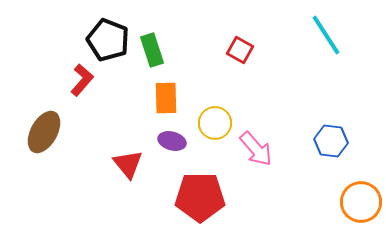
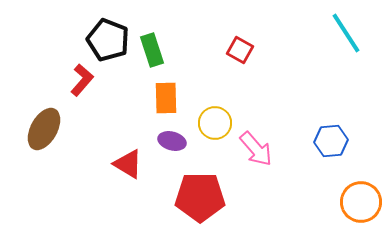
cyan line: moved 20 px right, 2 px up
brown ellipse: moved 3 px up
blue hexagon: rotated 12 degrees counterclockwise
red triangle: rotated 20 degrees counterclockwise
